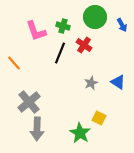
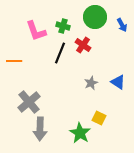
red cross: moved 1 px left
orange line: moved 2 px up; rotated 49 degrees counterclockwise
gray arrow: moved 3 px right
